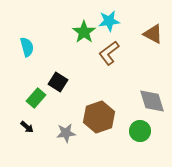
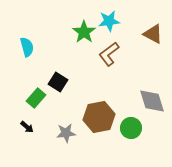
brown L-shape: moved 1 px down
brown hexagon: rotated 8 degrees clockwise
green circle: moved 9 px left, 3 px up
